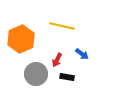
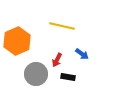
orange hexagon: moved 4 px left, 2 px down
black rectangle: moved 1 px right
